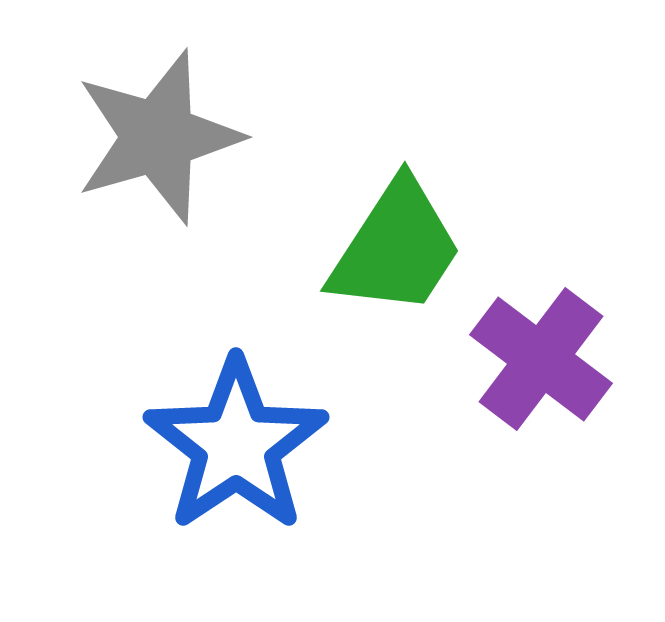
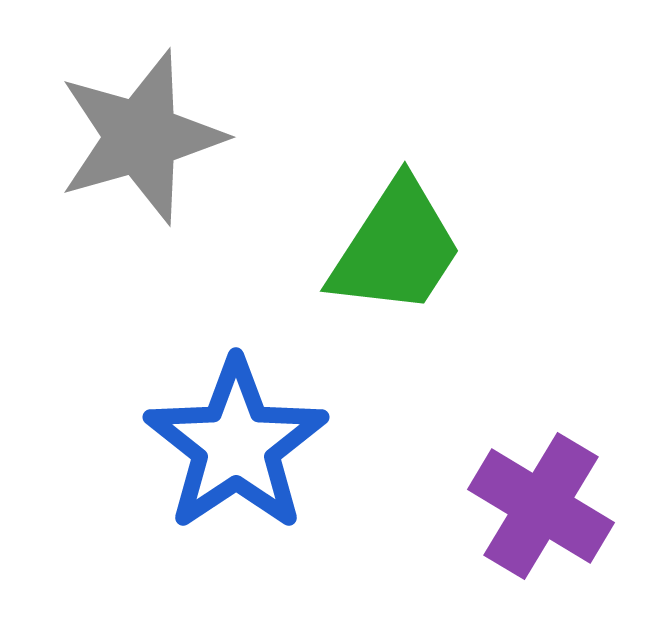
gray star: moved 17 px left
purple cross: moved 147 px down; rotated 6 degrees counterclockwise
